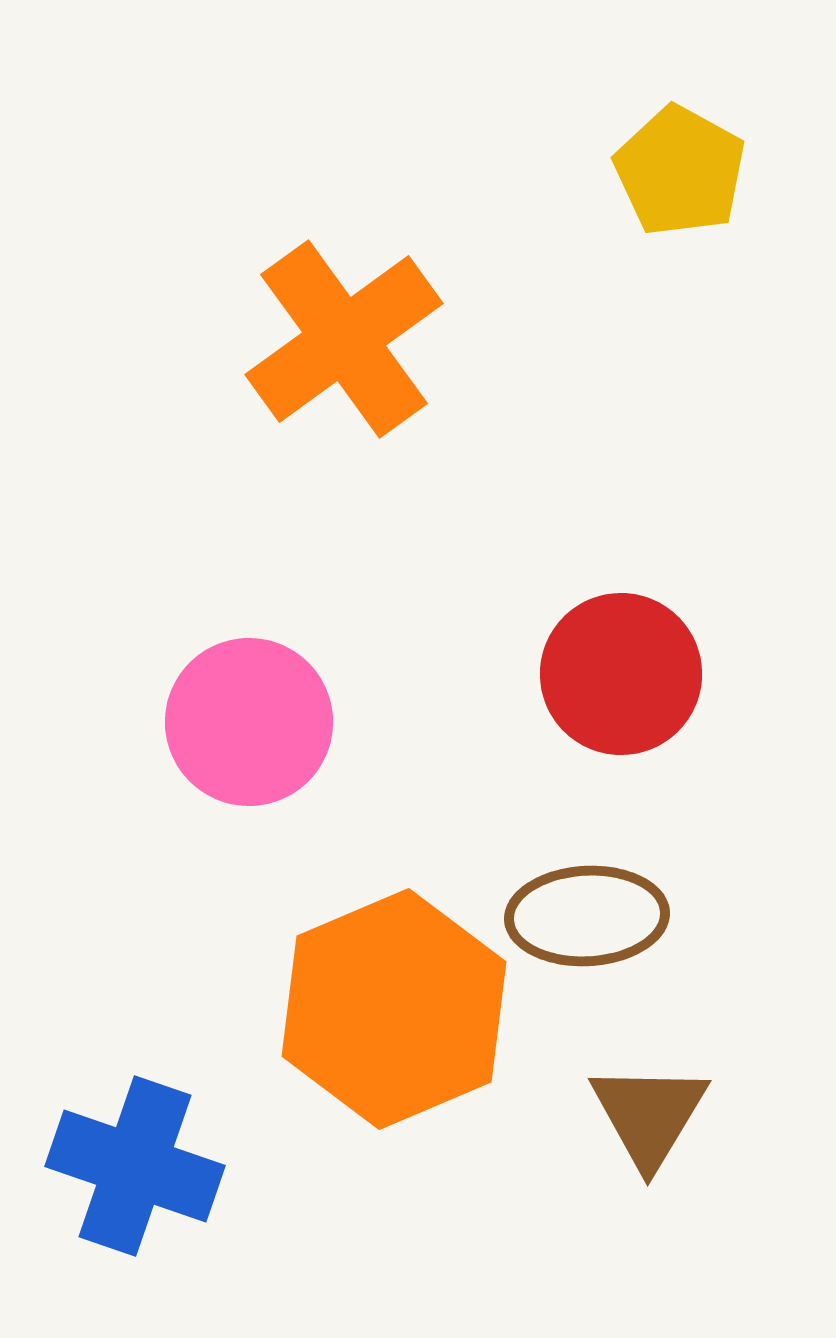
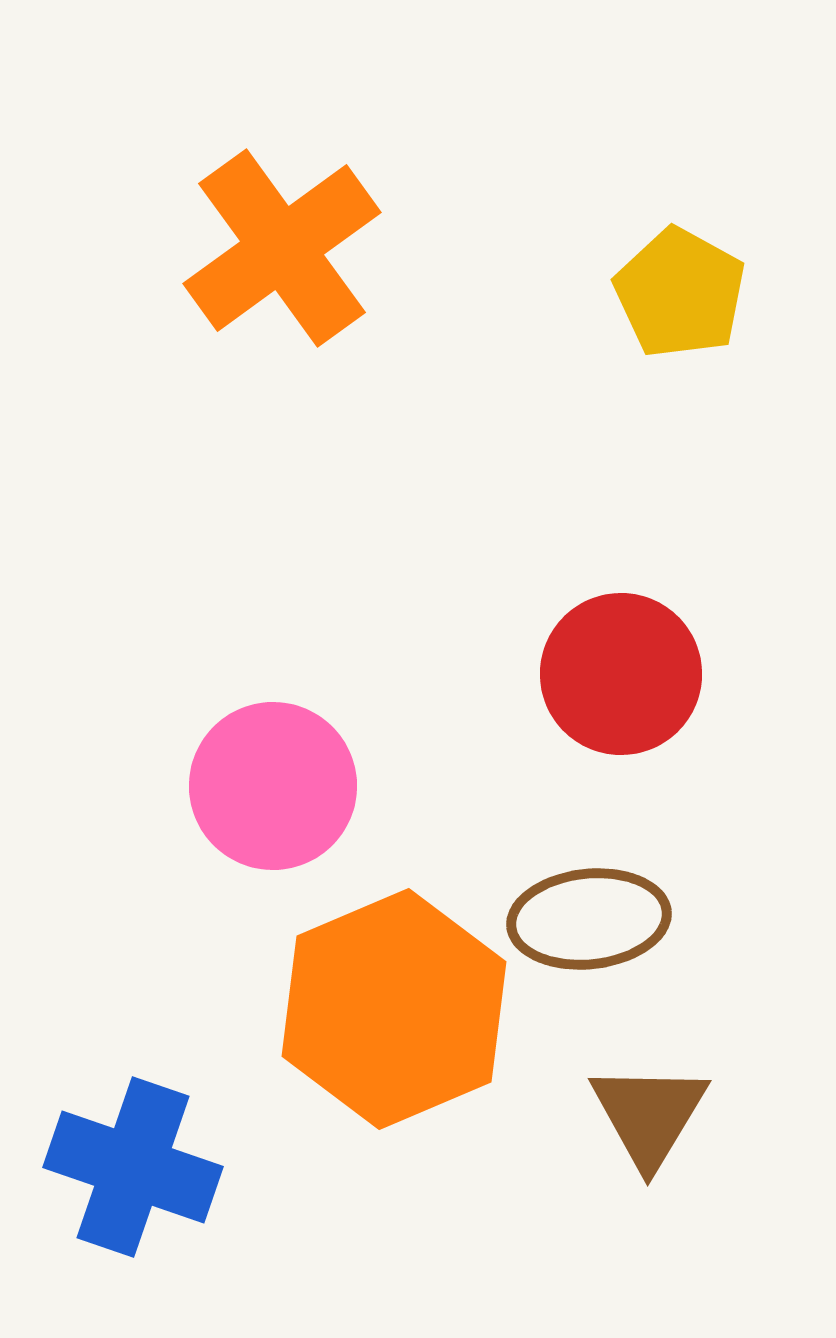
yellow pentagon: moved 122 px down
orange cross: moved 62 px left, 91 px up
pink circle: moved 24 px right, 64 px down
brown ellipse: moved 2 px right, 3 px down; rotated 3 degrees counterclockwise
blue cross: moved 2 px left, 1 px down
